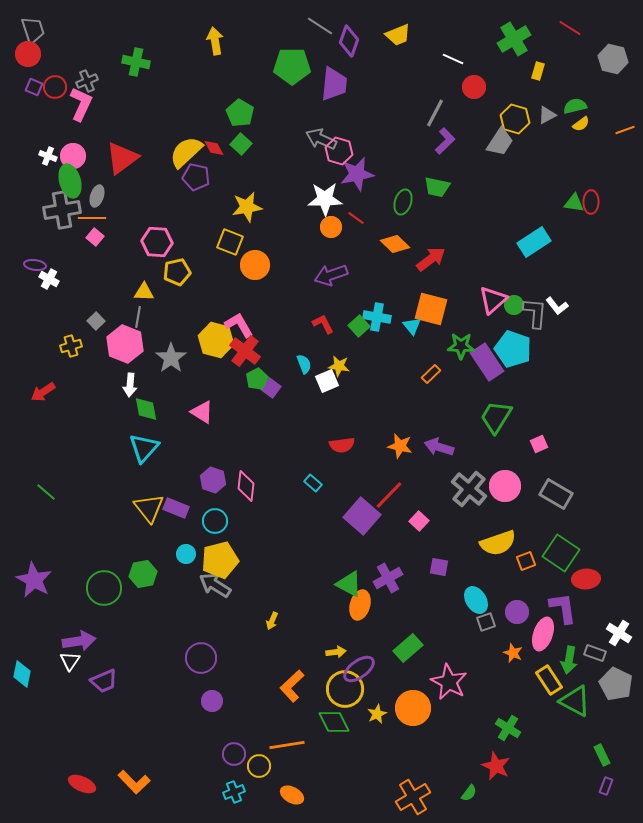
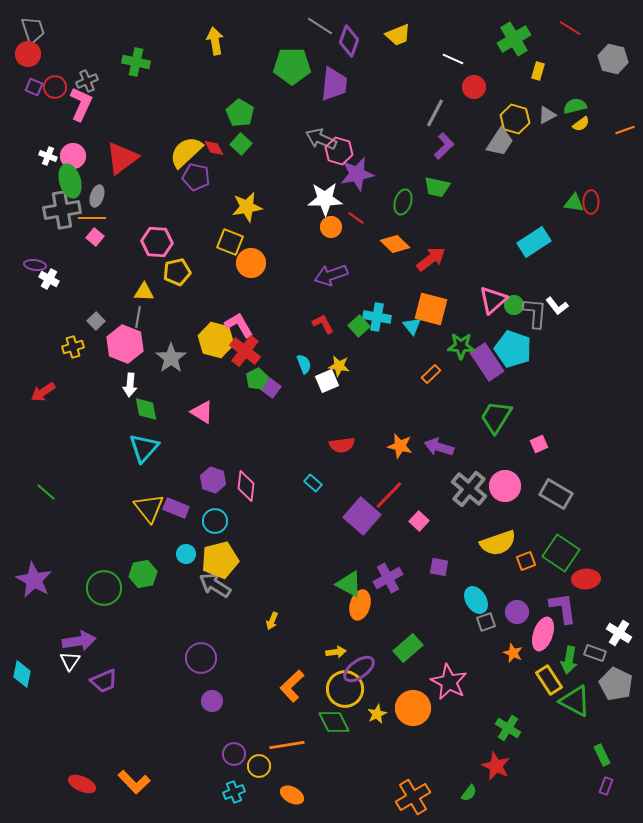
purple L-shape at (445, 141): moved 1 px left, 5 px down
orange circle at (255, 265): moved 4 px left, 2 px up
yellow cross at (71, 346): moved 2 px right, 1 px down
